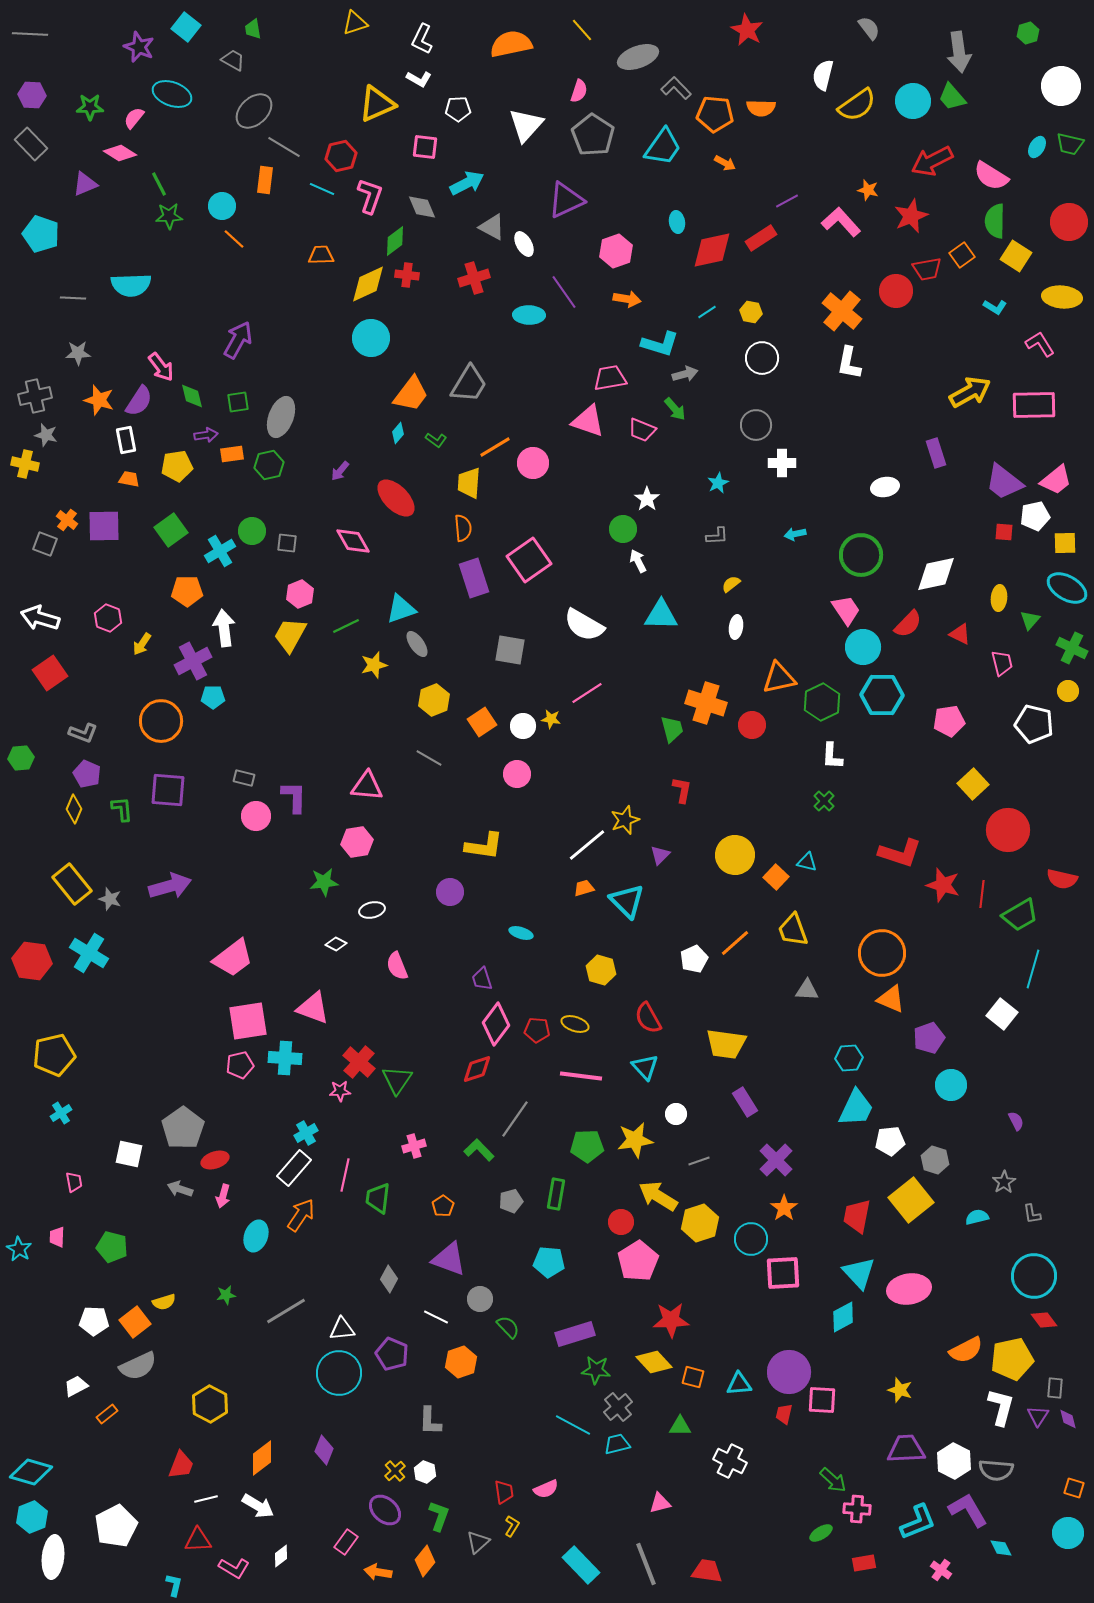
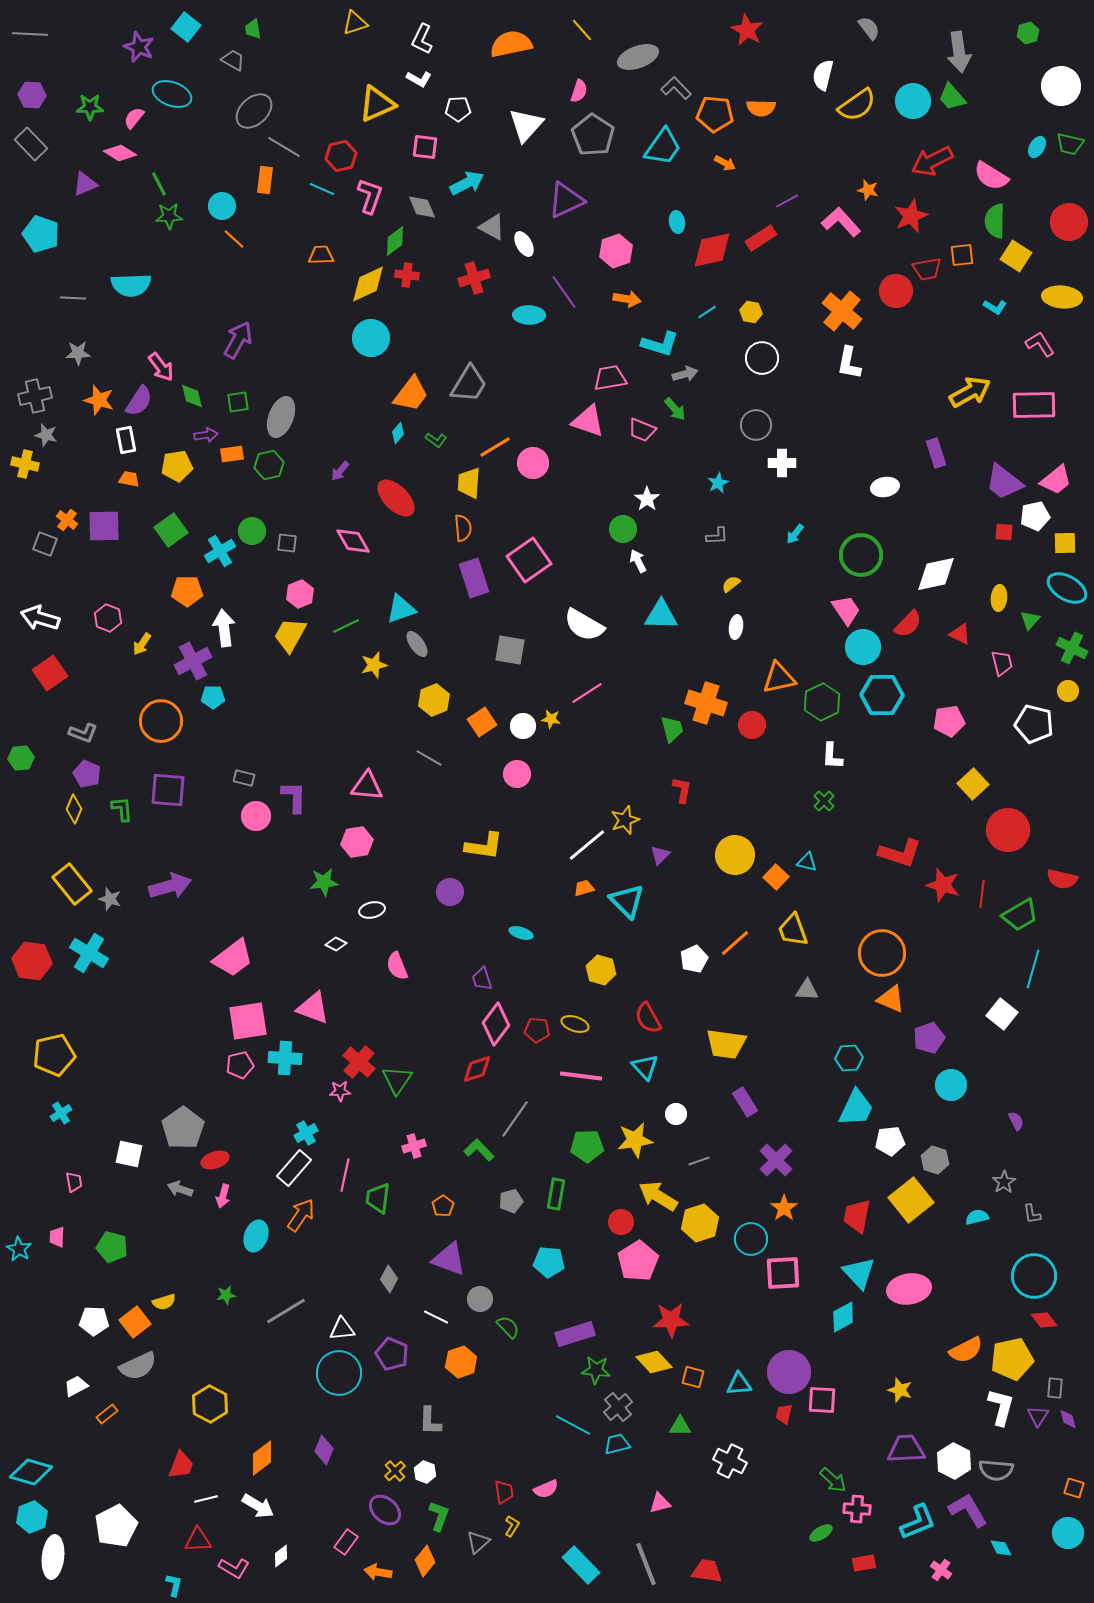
orange square at (962, 255): rotated 30 degrees clockwise
cyan arrow at (795, 534): rotated 40 degrees counterclockwise
